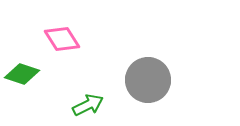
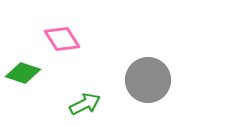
green diamond: moved 1 px right, 1 px up
green arrow: moved 3 px left, 1 px up
